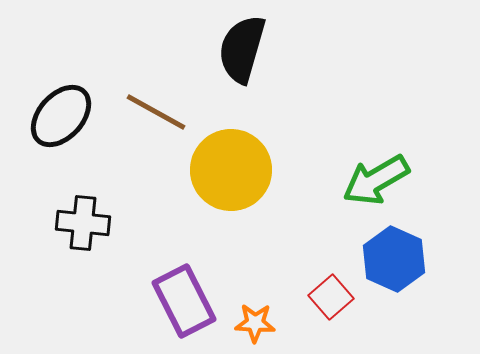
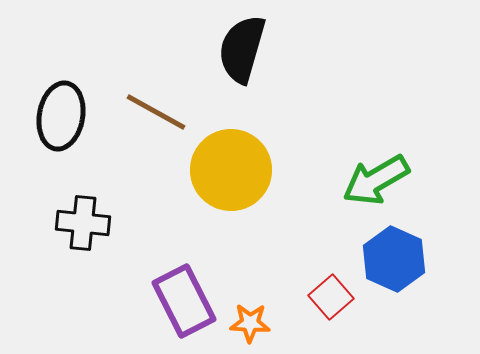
black ellipse: rotated 32 degrees counterclockwise
orange star: moved 5 px left
